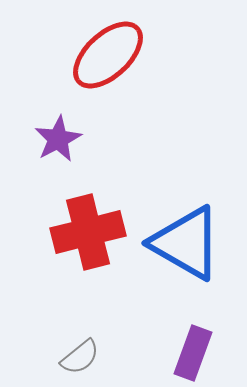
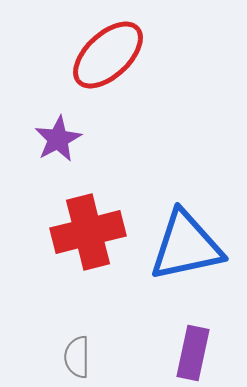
blue triangle: moved 3 px down; rotated 42 degrees counterclockwise
purple rectangle: rotated 8 degrees counterclockwise
gray semicircle: moved 3 px left; rotated 129 degrees clockwise
